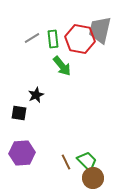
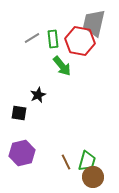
gray trapezoid: moved 6 px left, 7 px up
red hexagon: moved 2 px down
black star: moved 2 px right
purple hexagon: rotated 10 degrees counterclockwise
green trapezoid: rotated 60 degrees clockwise
brown circle: moved 1 px up
